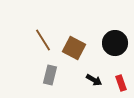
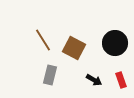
red rectangle: moved 3 px up
